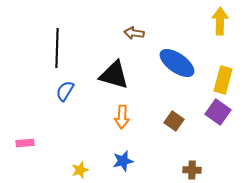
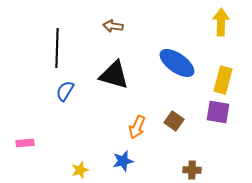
yellow arrow: moved 1 px right, 1 px down
brown arrow: moved 21 px left, 7 px up
purple square: rotated 25 degrees counterclockwise
orange arrow: moved 15 px right, 10 px down; rotated 20 degrees clockwise
